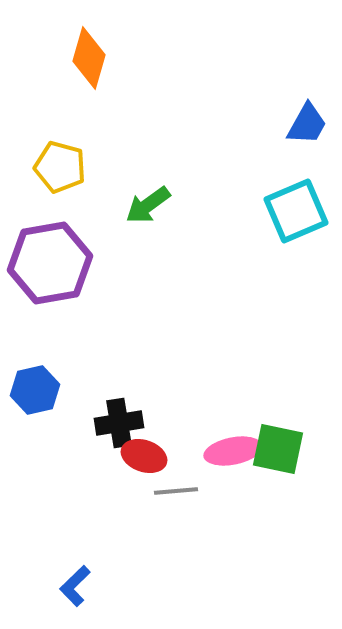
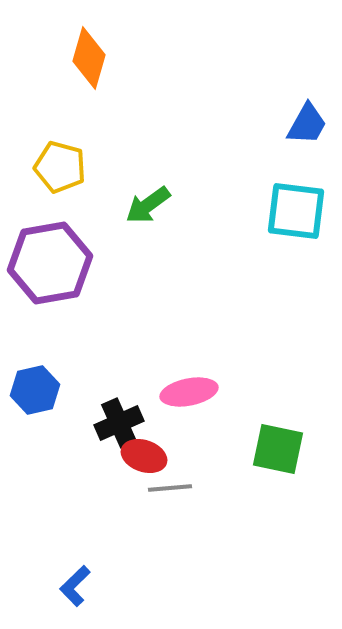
cyan square: rotated 30 degrees clockwise
black cross: rotated 15 degrees counterclockwise
pink ellipse: moved 44 px left, 59 px up
gray line: moved 6 px left, 3 px up
